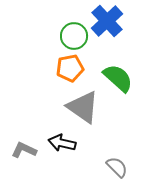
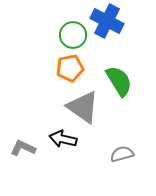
blue cross: rotated 20 degrees counterclockwise
green circle: moved 1 px left, 1 px up
green semicircle: moved 1 px right, 3 px down; rotated 16 degrees clockwise
black arrow: moved 1 px right, 4 px up
gray L-shape: moved 1 px left, 2 px up
gray semicircle: moved 5 px right, 13 px up; rotated 60 degrees counterclockwise
